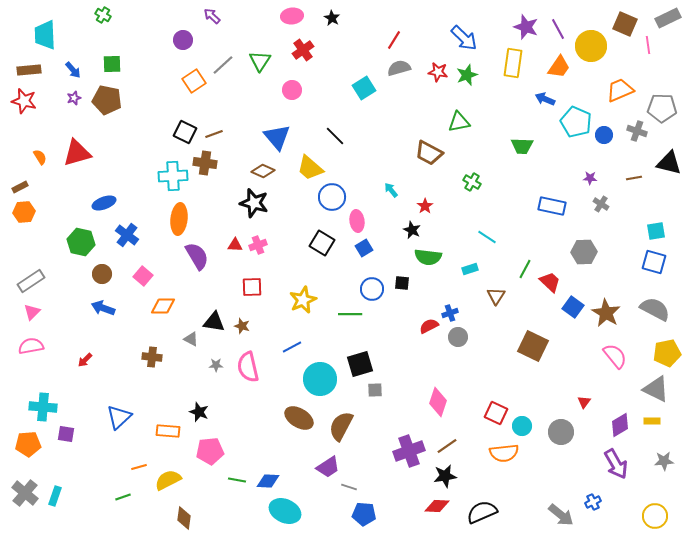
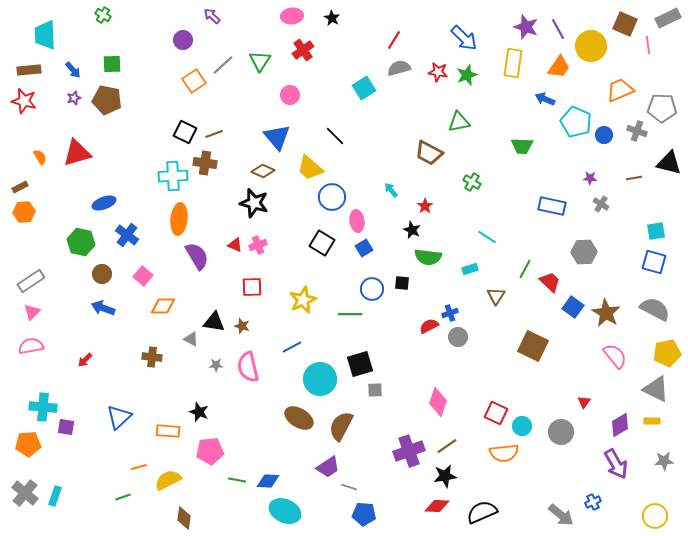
pink circle at (292, 90): moved 2 px left, 5 px down
red triangle at (235, 245): rotated 21 degrees clockwise
purple square at (66, 434): moved 7 px up
